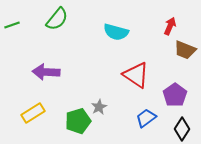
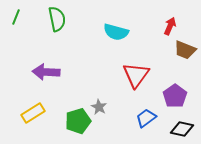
green semicircle: rotated 50 degrees counterclockwise
green line: moved 4 px right, 8 px up; rotated 49 degrees counterclockwise
red triangle: rotated 32 degrees clockwise
purple pentagon: moved 1 px down
gray star: rotated 14 degrees counterclockwise
black diamond: rotated 70 degrees clockwise
